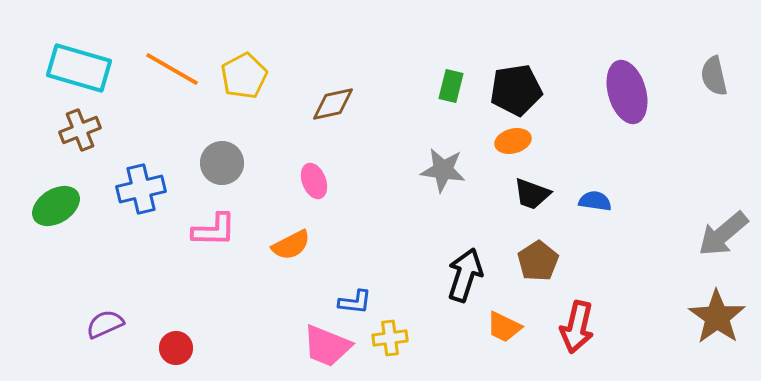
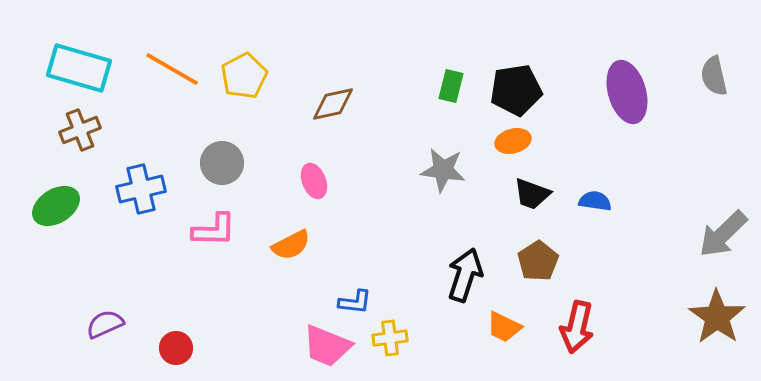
gray arrow: rotated 4 degrees counterclockwise
